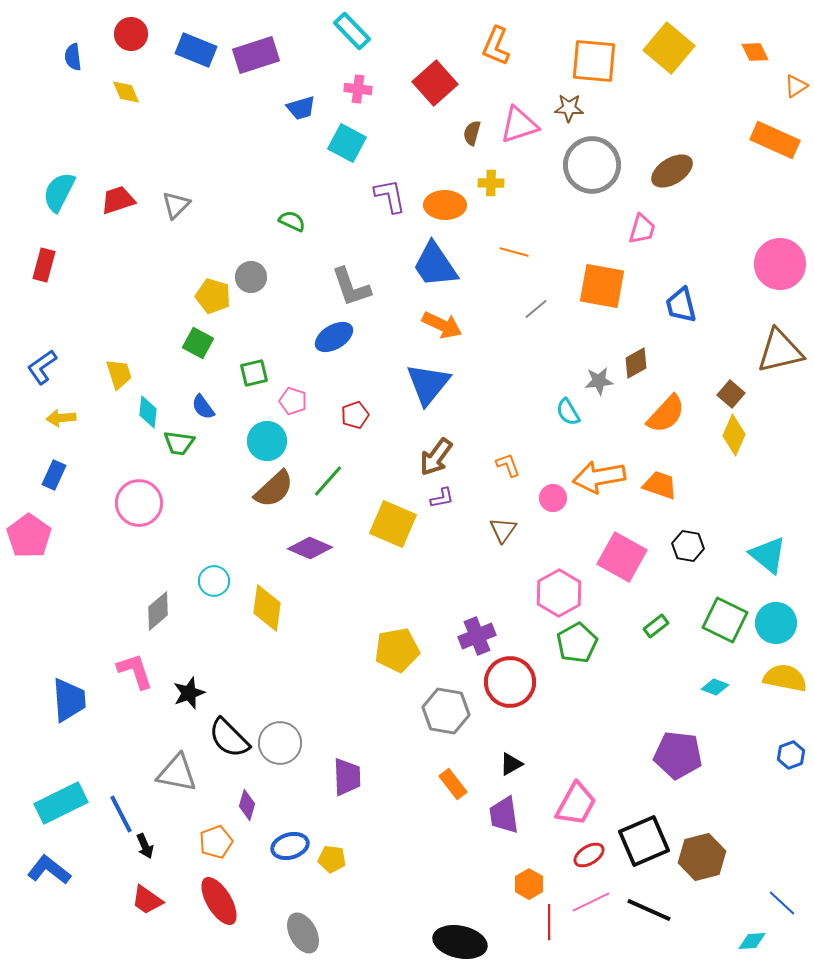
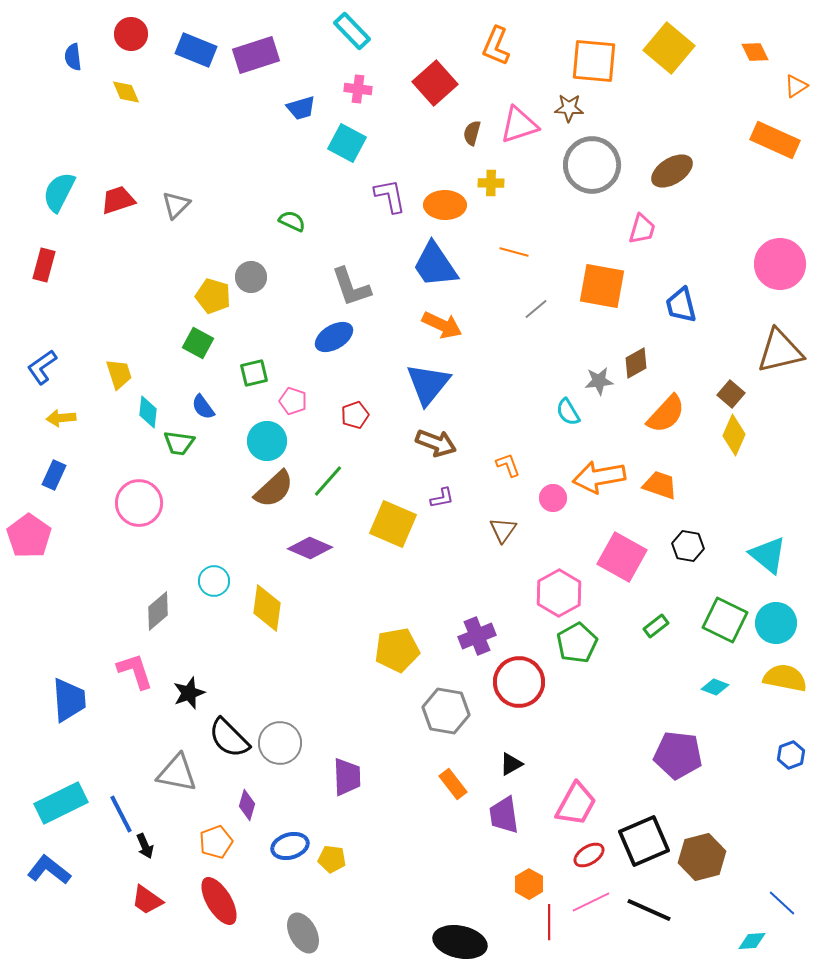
brown arrow at (436, 457): moved 14 px up; rotated 105 degrees counterclockwise
red circle at (510, 682): moved 9 px right
